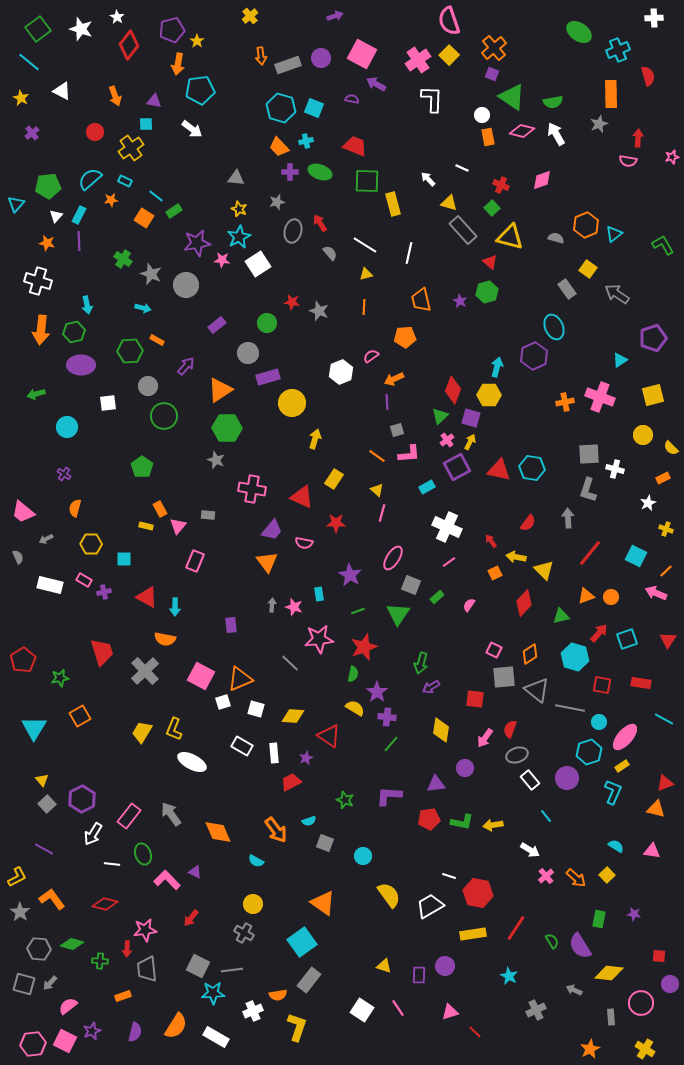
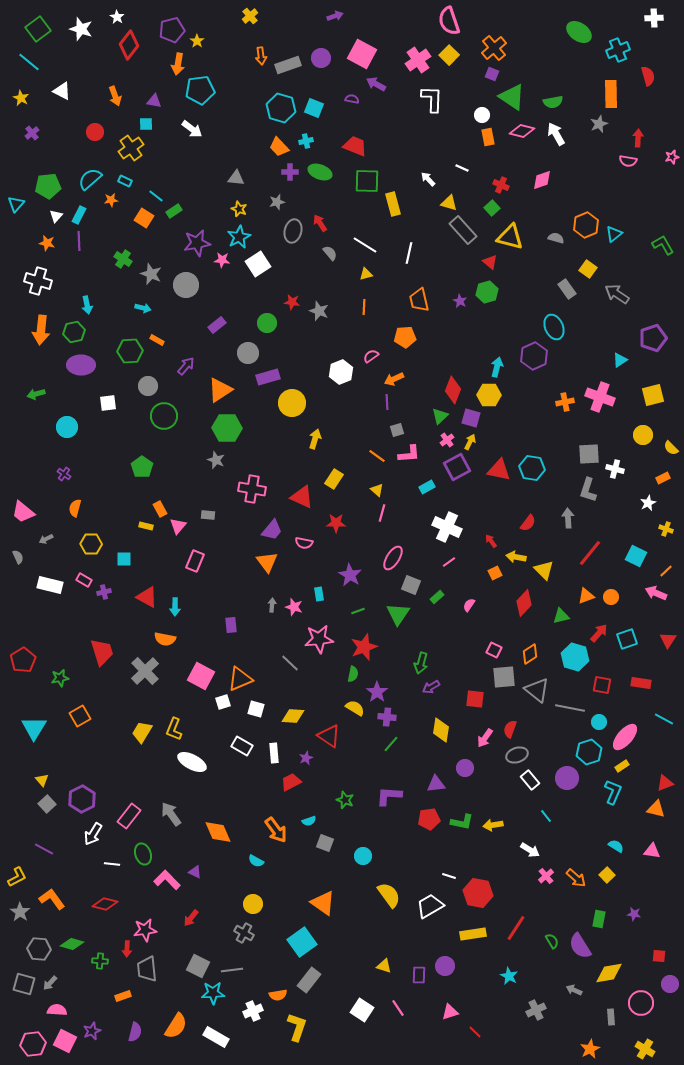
orange trapezoid at (421, 300): moved 2 px left
yellow diamond at (609, 973): rotated 16 degrees counterclockwise
pink semicircle at (68, 1006): moved 11 px left, 4 px down; rotated 42 degrees clockwise
